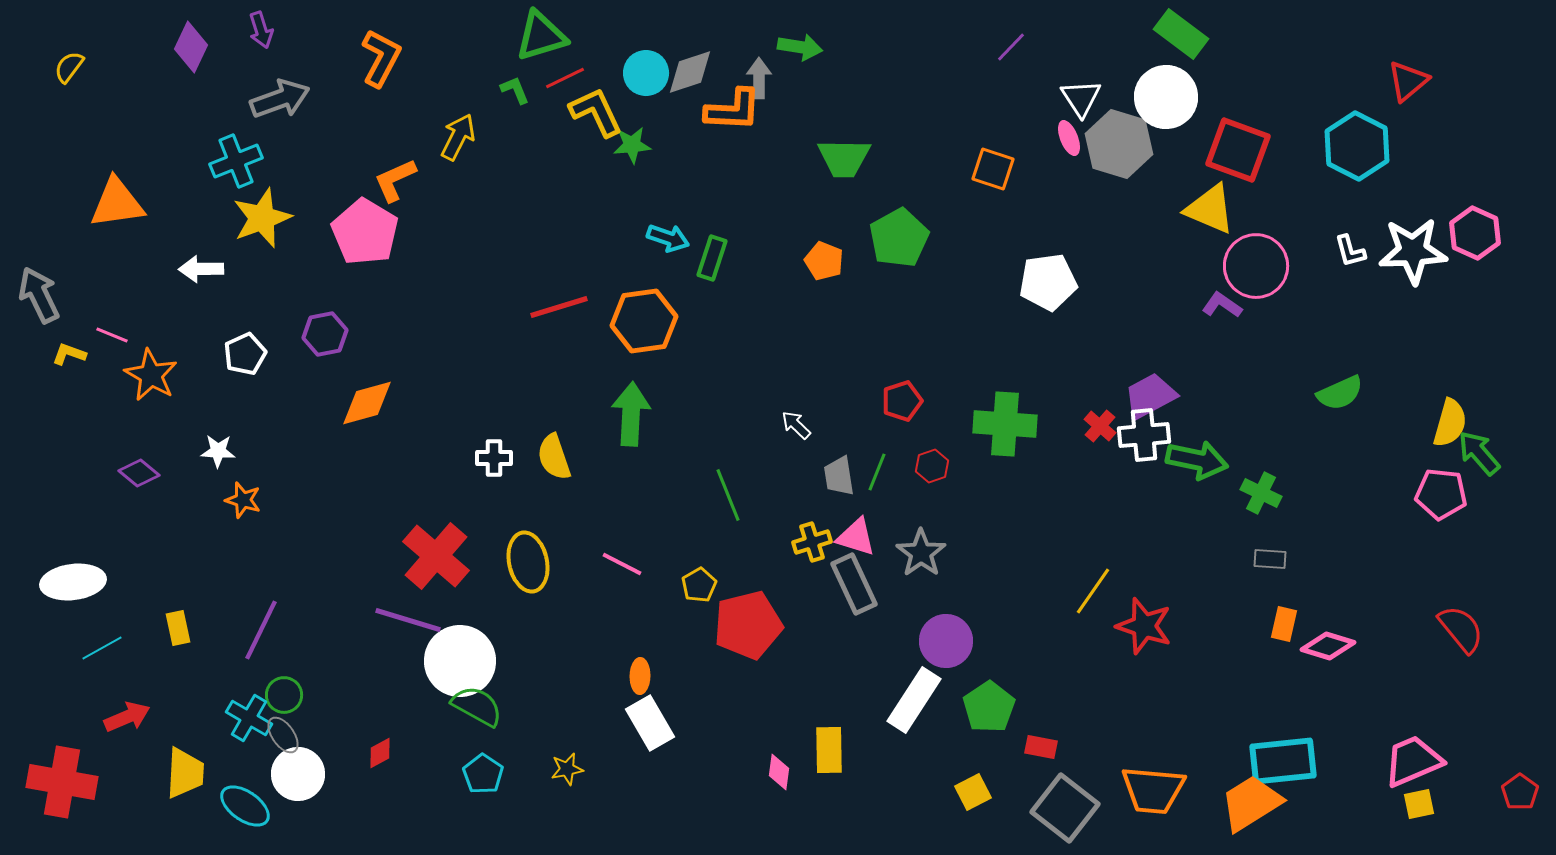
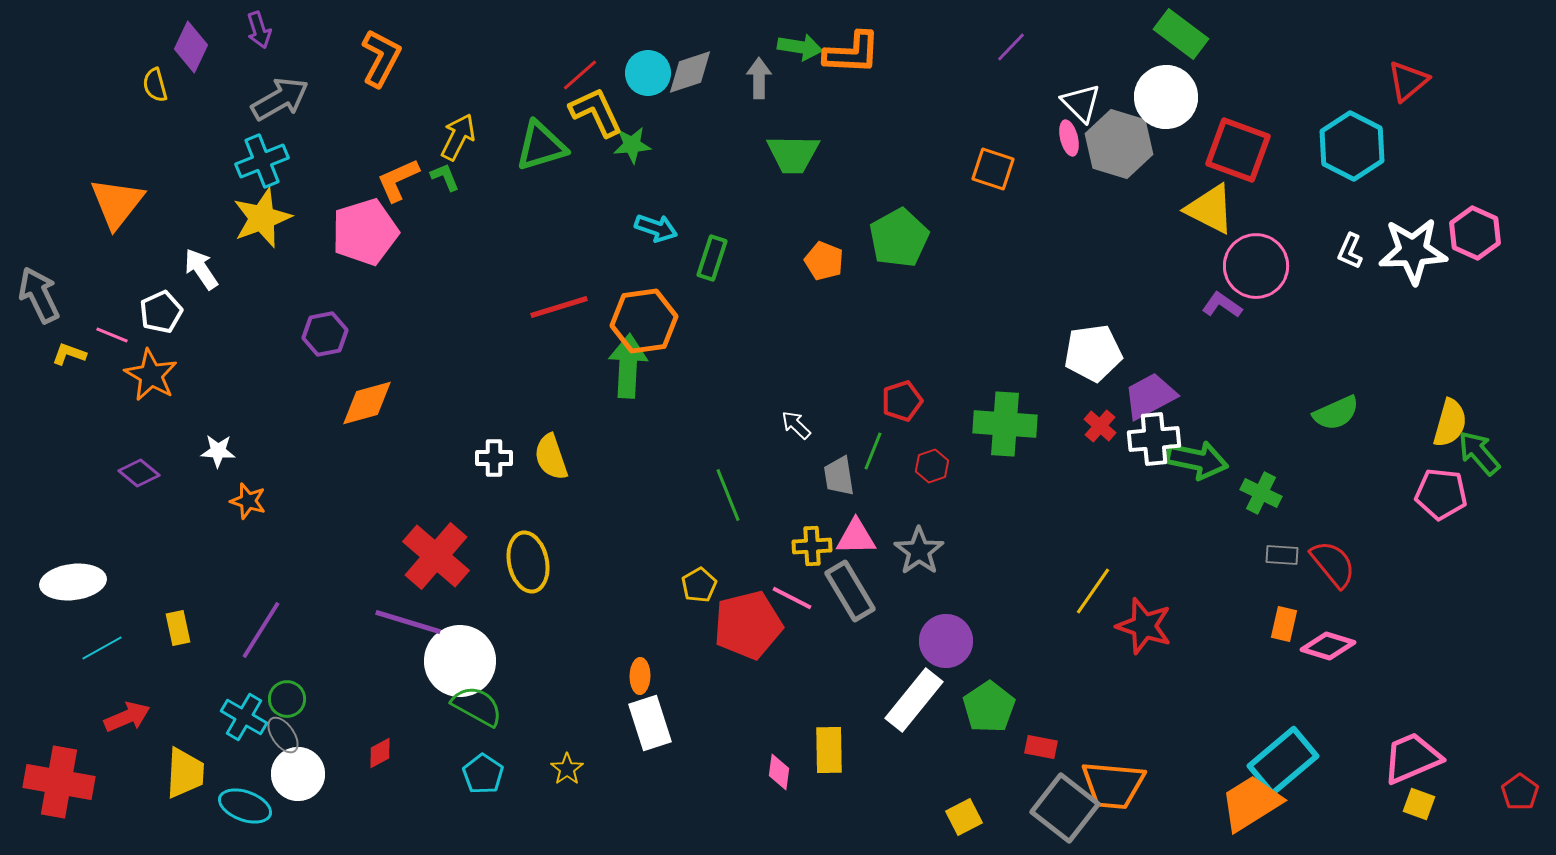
purple arrow at (261, 30): moved 2 px left
green triangle at (541, 36): moved 110 px down
yellow semicircle at (69, 67): moved 86 px right, 18 px down; rotated 52 degrees counterclockwise
cyan circle at (646, 73): moved 2 px right
red line at (565, 78): moved 15 px right, 3 px up; rotated 15 degrees counterclockwise
green L-shape at (515, 90): moved 70 px left, 87 px down
white triangle at (1081, 98): moved 5 px down; rotated 12 degrees counterclockwise
gray arrow at (280, 99): rotated 10 degrees counterclockwise
orange L-shape at (733, 110): moved 119 px right, 57 px up
pink ellipse at (1069, 138): rotated 8 degrees clockwise
cyan hexagon at (1357, 146): moved 5 px left
green trapezoid at (844, 158): moved 51 px left, 4 px up
cyan cross at (236, 161): moved 26 px right
orange L-shape at (395, 180): moved 3 px right
orange triangle at (117, 203): rotated 44 degrees counterclockwise
yellow triangle at (1210, 209): rotated 4 degrees clockwise
pink pentagon at (365, 232): rotated 24 degrees clockwise
cyan arrow at (668, 238): moved 12 px left, 10 px up
white L-shape at (1350, 251): rotated 39 degrees clockwise
white arrow at (201, 269): rotated 57 degrees clockwise
white pentagon at (1048, 282): moved 45 px right, 71 px down
white pentagon at (245, 354): moved 84 px left, 42 px up
green semicircle at (1340, 393): moved 4 px left, 20 px down
green arrow at (631, 414): moved 3 px left, 48 px up
white cross at (1144, 435): moved 10 px right, 4 px down
yellow semicircle at (554, 457): moved 3 px left
green line at (877, 472): moved 4 px left, 21 px up
orange star at (243, 500): moved 5 px right, 1 px down
pink triangle at (856, 537): rotated 18 degrees counterclockwise
yellow cross at (812, 542): moved 4 px down; rotated 15 degrees clockwise
gray star at (921, 553): moved 2 px left, 2 px up
gray rectangle at (1270, 559): moved 12 px right, 4 px up
pink line at (622, 564): moved 170 px right, 34 px down
gray rectangle at (854, 584): moved 4 px left, 7 px down; rotated 6 degrees counterclockwise
purple line at (408, 620): moved 2 px down
red semicircle at (1461, 629): moved 128 px left, 65 px up
purple line at (261, 630): rotated 6 degrees clockwise
green circle at (284, 695): moved 3 px right, 4 px down
white rectangle at (914, 700): rotated 6 degrees clockwise
cyan cross at (249, 718): moved 5 px left, 1 px up
white rectangle at (650, 723): rotated 12 degrees clockwise
cyan rectangle at (1283, 761): rotated 34 degrees counterclockwise
pink trapezoid at (1413, 761): moved 1 px left, 3 px up
yellow star at (567, 769): rotated 24 degrees counterclockwise
red cross at (62, 782): moved 3 px left
orange trapezoid at (1153, 790): moved 40 px left, 5 px up
yellow square at (973, 792): moved 9 px left, 25 px down
yellow square at (1419, 804): rotated 32 degrees clockwise
cyan ellipse at (245, 806): rotated 15 degrees counterclockwise
